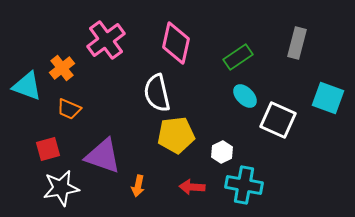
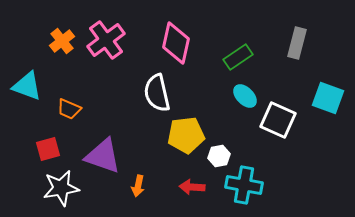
orange cross: moved 27 px up
yellow pentagon: moved 10 px right
white hexagon: moved 3 px left, 4 px down; rotated 15 degrees clockwise
